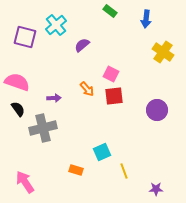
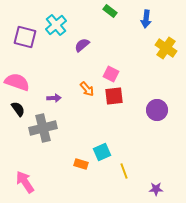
yellow cross: moved 3 px right, 4 px up
orange rectangle: moved 5 px right, 6 px up
